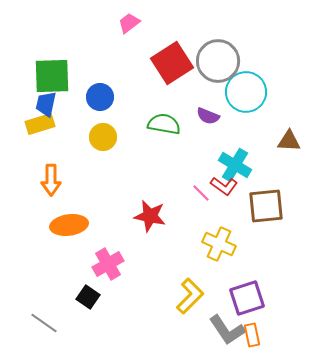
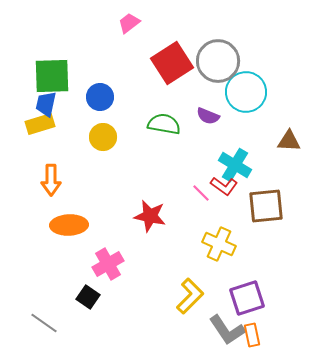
orange ellipse: rotated 6 degrees clockwise
